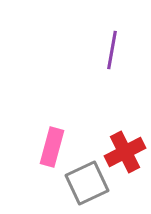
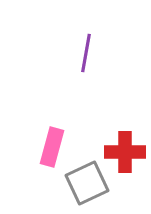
purple line: moved 26 px left, 3 px down
red cross: rotated 27 degrees clockwise
